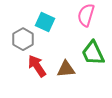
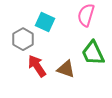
brown triangle: rotated 24 degrees clockwise
